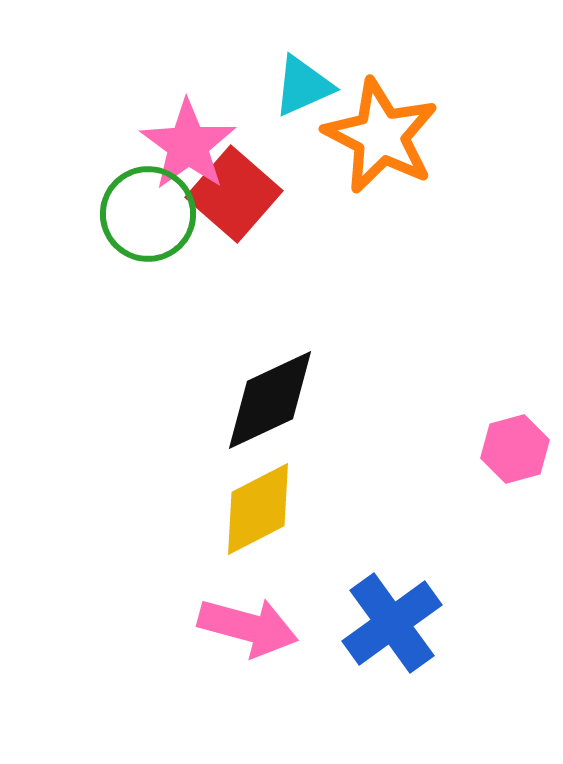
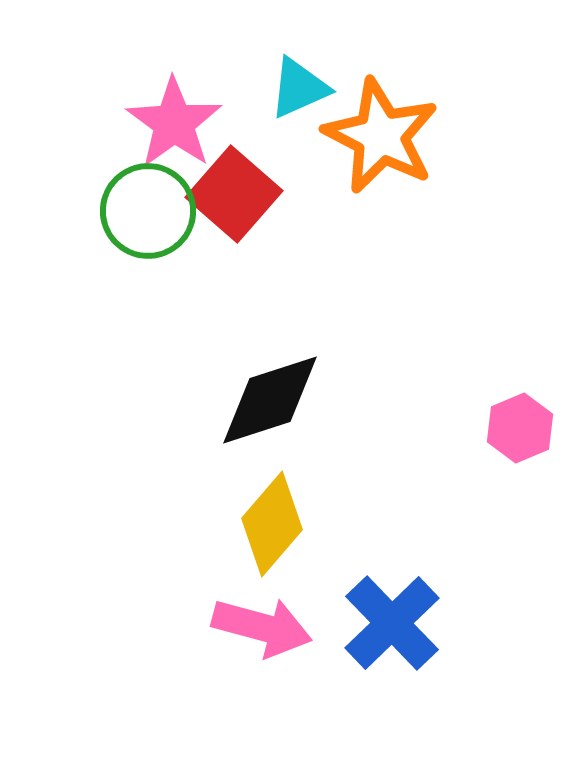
cyan triangle: moved 4 px left, 2 px down
pink star: moved 14 px left, 22 px up
green circle: moved 3 px up
black diamond: rotated 7 degrees clockwise
pink hexagon: moved 5 px right, 21 px up; rotated 8 degrees counterclockwise
yellow diamond: moved 14 px right, 15 px down; rotated 22 degrees counterclockwise
blue cross: rotated 8 degrees counterclockwise
pink arrow: moved 14 px right
